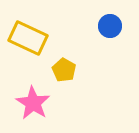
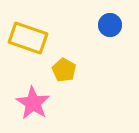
blue circle: moved 1 px up
yellow rectangle: rotated 6 degrees counterclockwise
